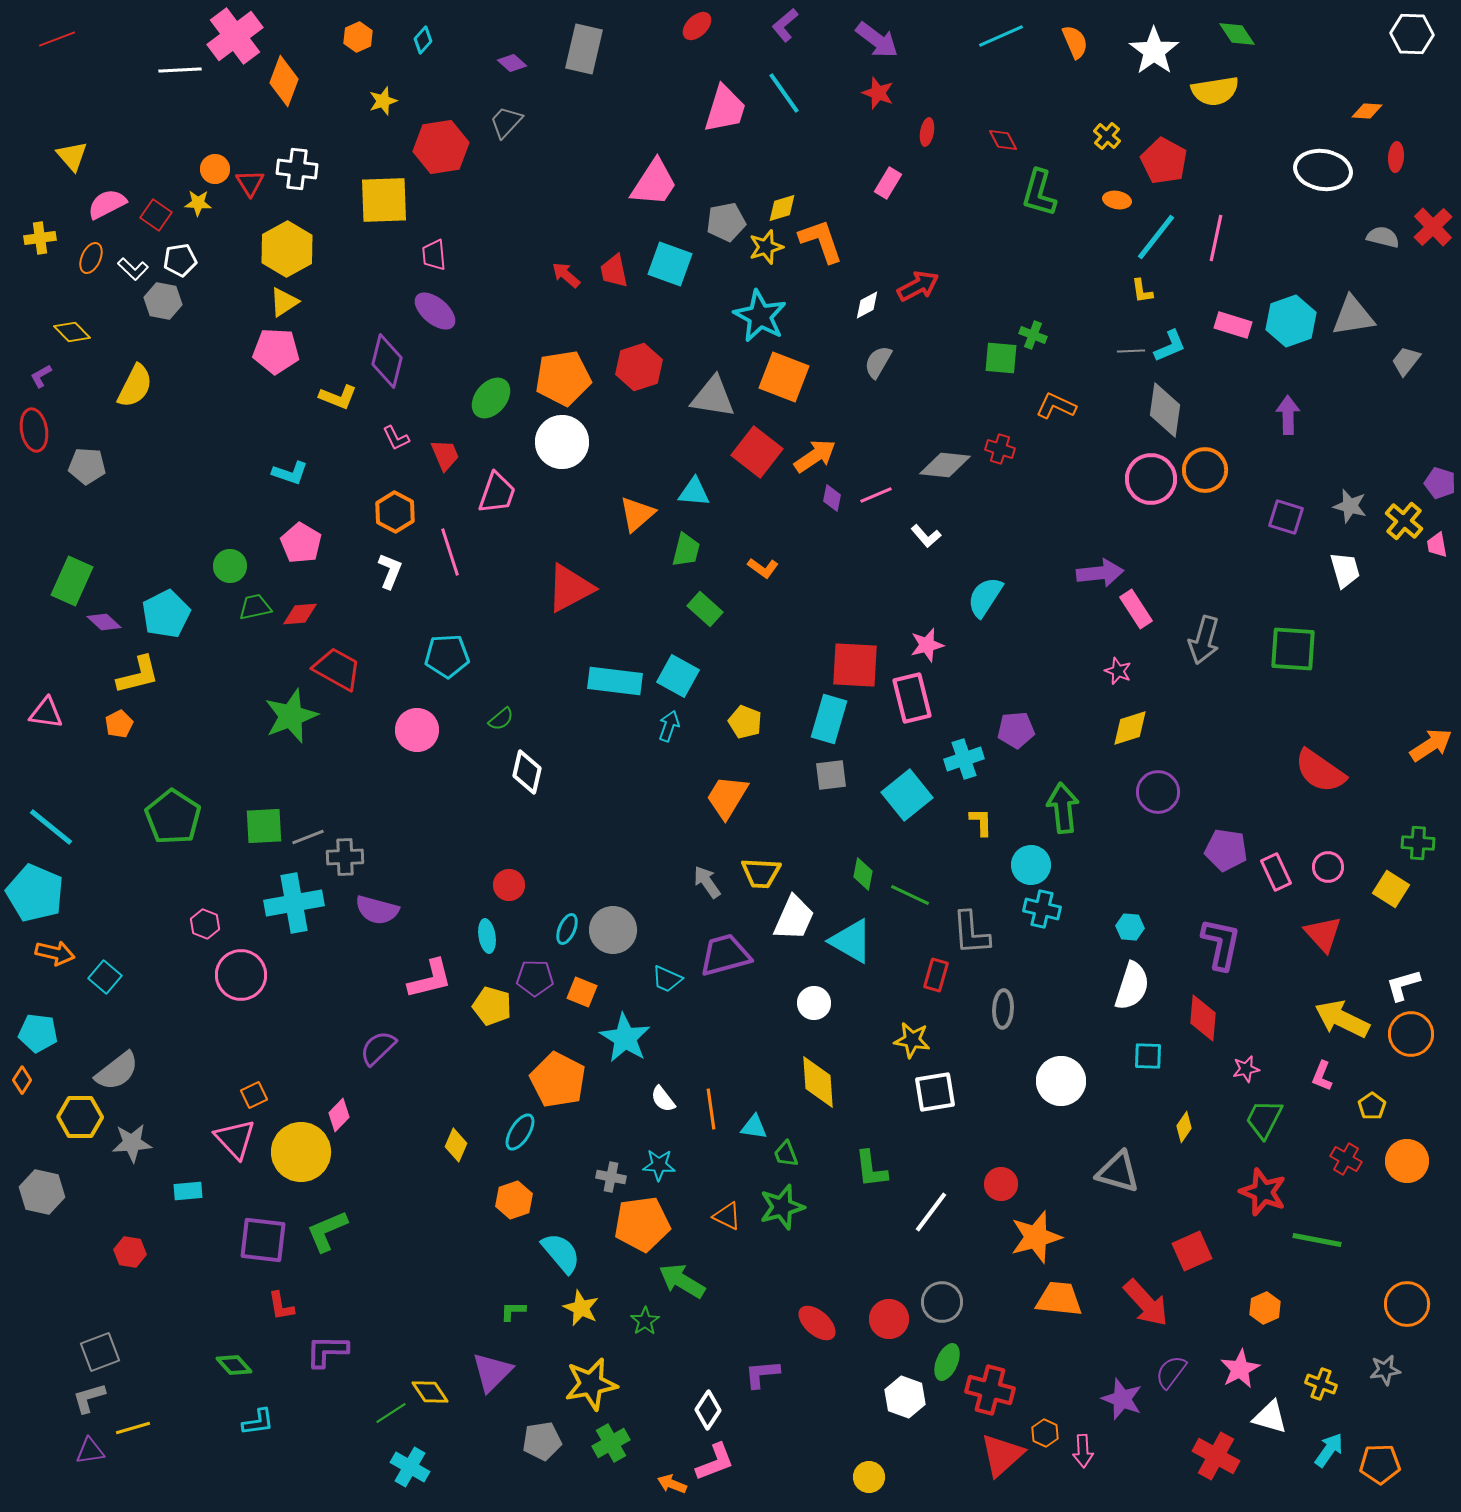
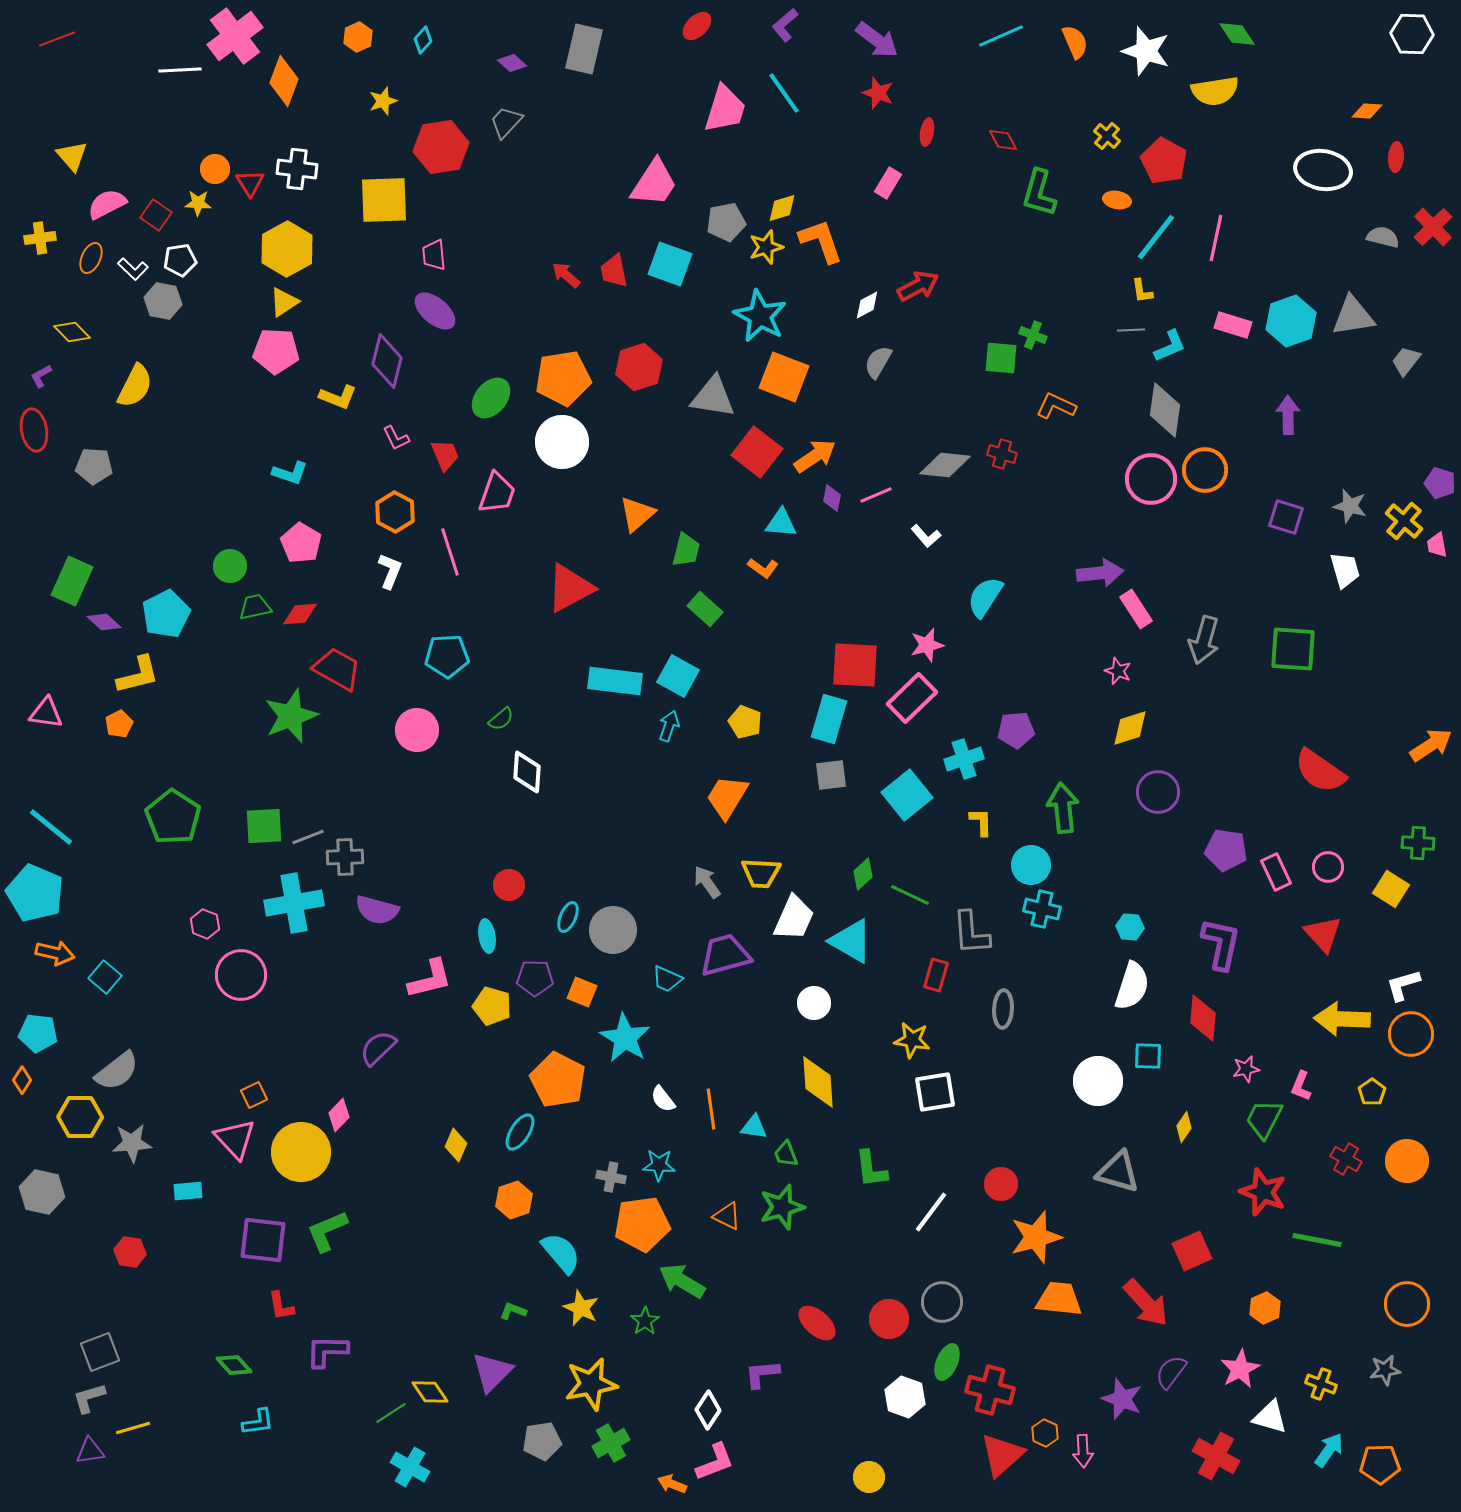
white star at (1154, 51): moved 8 px left; rotated 18 degrees counterclockwise
gray line at (1131, 351): moved 21 px up
red cross at (1000, 449): moved 2 px right, 5 px down
gray pentagon at (87, 466): moved 7 px right
cyan triangle at (694, 492): moved 87 px right, 31 px down
pink rectangle at (912, 698): rotated 60 degrees clockwise
white diamond at (527, 772): rotated 9 degrees counterclockwise
green diamond at (863, 874): rotated 36 degrees clockwise
cyan ellipse at (567, 929): moved 1 px right, 12 px up
yellow arrow at (1342, 1019): rotated 24 degrees counterclockwise
pink L-shape at (1322, 1076): moved 21 px left, 10 px down
white circle at (1061, 1081): moved 37 px right
yellow pentagon at (1372, 1106): moved 14 px up
green L-shape at (513, 1311): rotated 20 degrees clockwise
